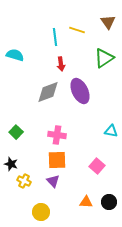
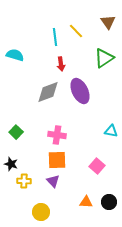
yellow line: moved 1 px left, 1 px down; rotated 28 degrees clockwise
yellow cross: rotated 24 degrees counterclockwise
